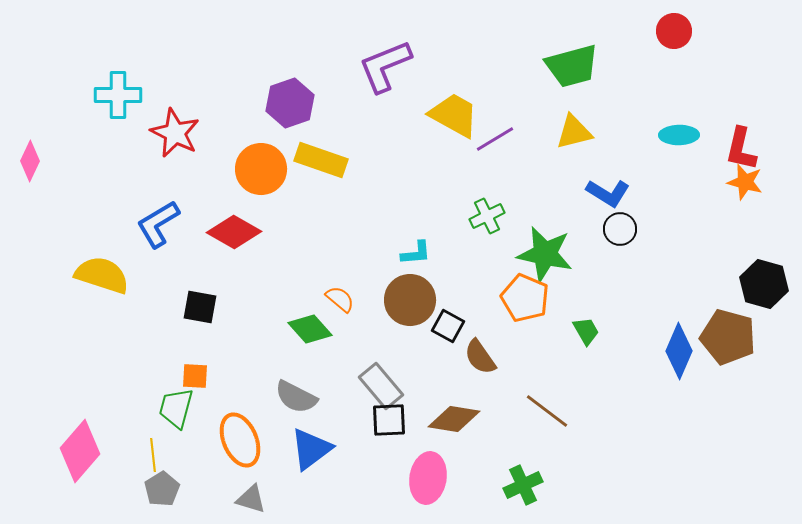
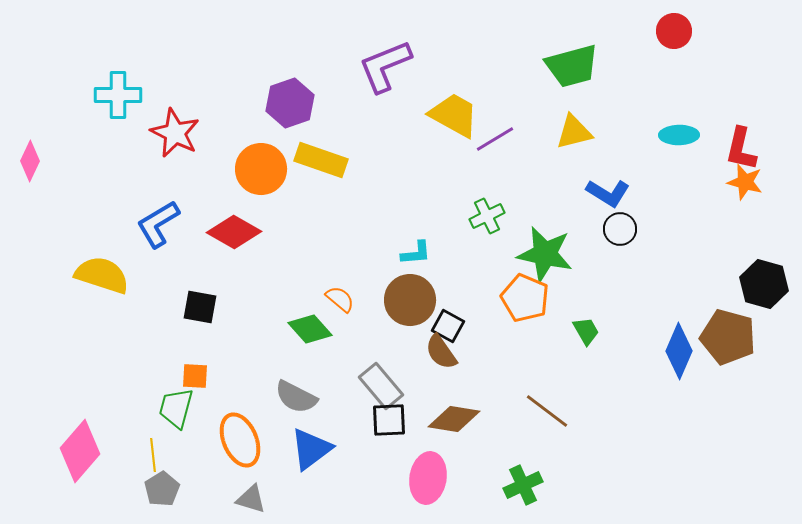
brown semicircle at (480, 357): moved 39 px left, 5 px up
